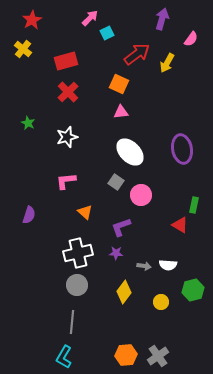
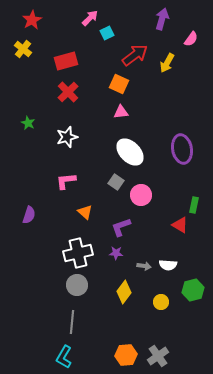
red arrow: moved 2 px left, 1 px down
